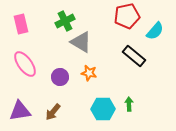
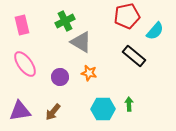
pink rectangle: moved 1 px right, 1 px down
